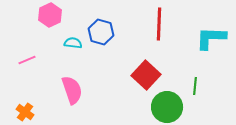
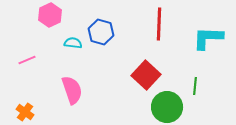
cyan L-shape: moved 3 px left
